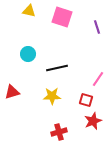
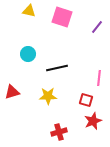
purple line: rotated 56 degrees clockwise
pink line: moved 1 px right, 1 px up; rotated 28 degrees counterclockwise
yellow star: moved 4 px left
